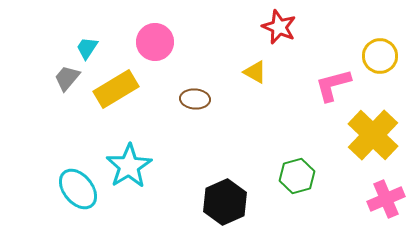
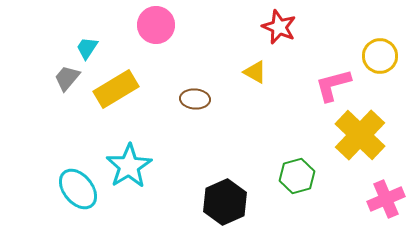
pink circle: moved 1 px right, 17 px up
yellow cross: moved 13 px left
